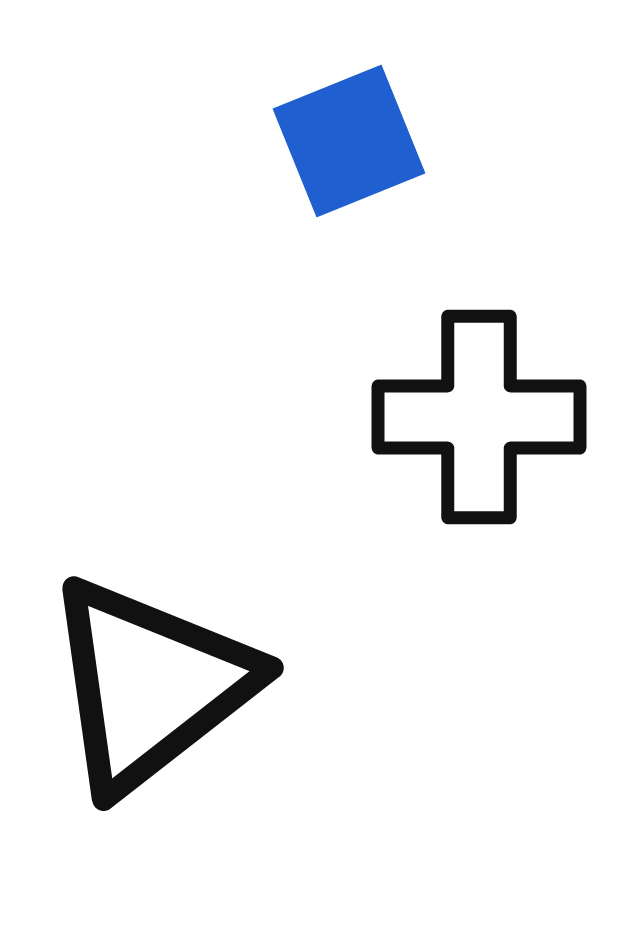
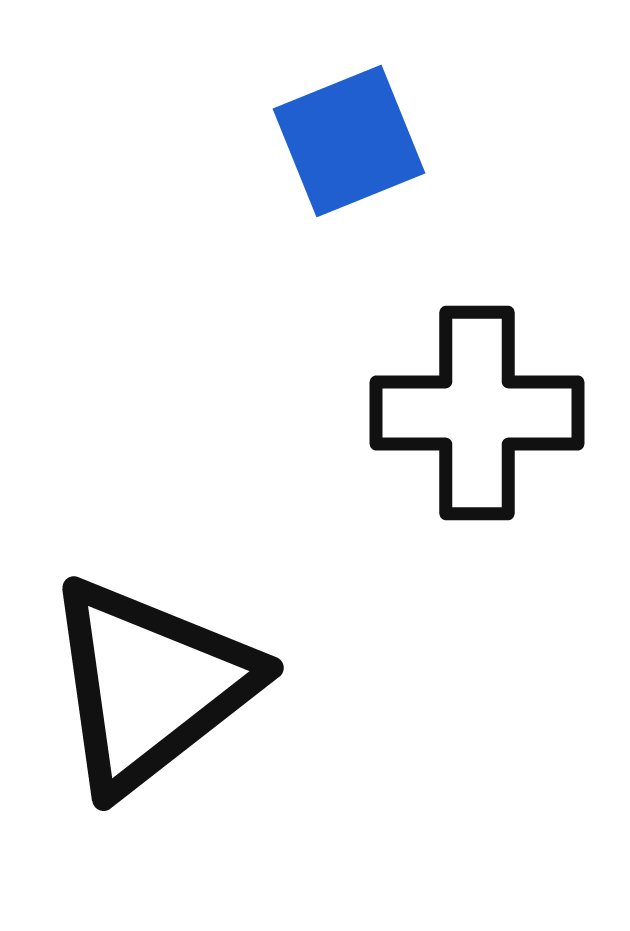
black cross: moved 2 px left, 4 px up
